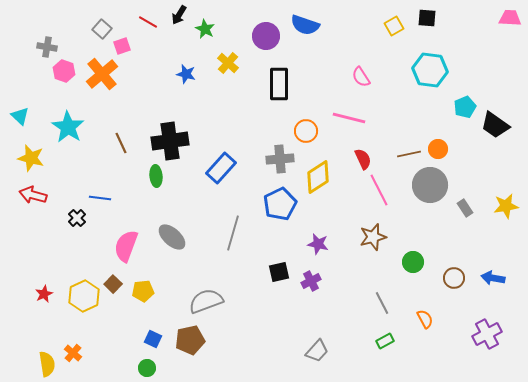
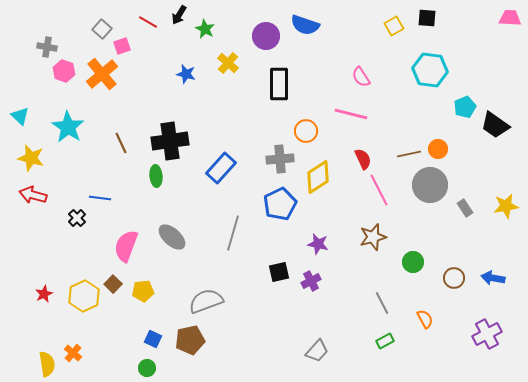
pink line at (349, 118): moved 2 px right, 4 px up
